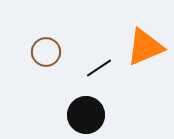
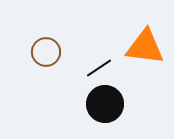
orange triangle: rotated 30 degrees clockwise
black circle: moved 19 px right, 11 px up
